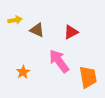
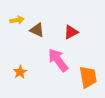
yellow arrow: moved 2 px right
pink arrow: moved 1 px left, 1 px up
orange star: moved 3 px left
